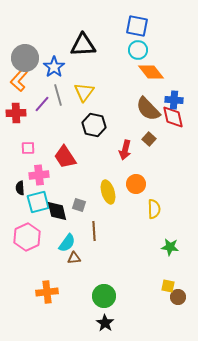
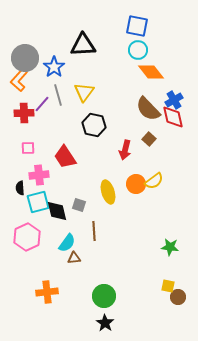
blue cross: rotated 36 degrees counterclockwise
red cross: moved 8 px right
yellow semicircle: moved 28 px up; rotated 54 degrees clockwise
